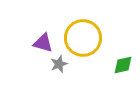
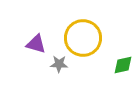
purple triangle: moved 7 px left, 1 px down
gray star: rotated 24 degrees clockwise
